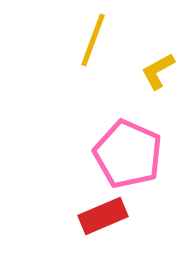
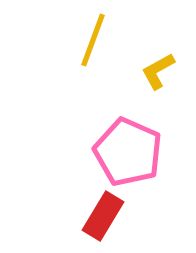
pink pentagon: moved 2 px up
red rectangle: rotated 36 degrees counterclockwise
